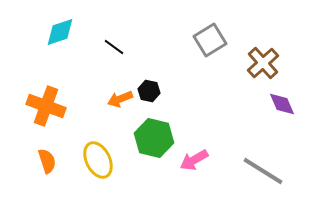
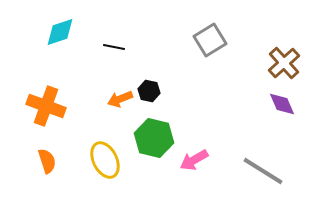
black line: rotated 25 degrees counterclockwise
brown cross: moved 21 px right
yellow ellipse: moved 7 px right
